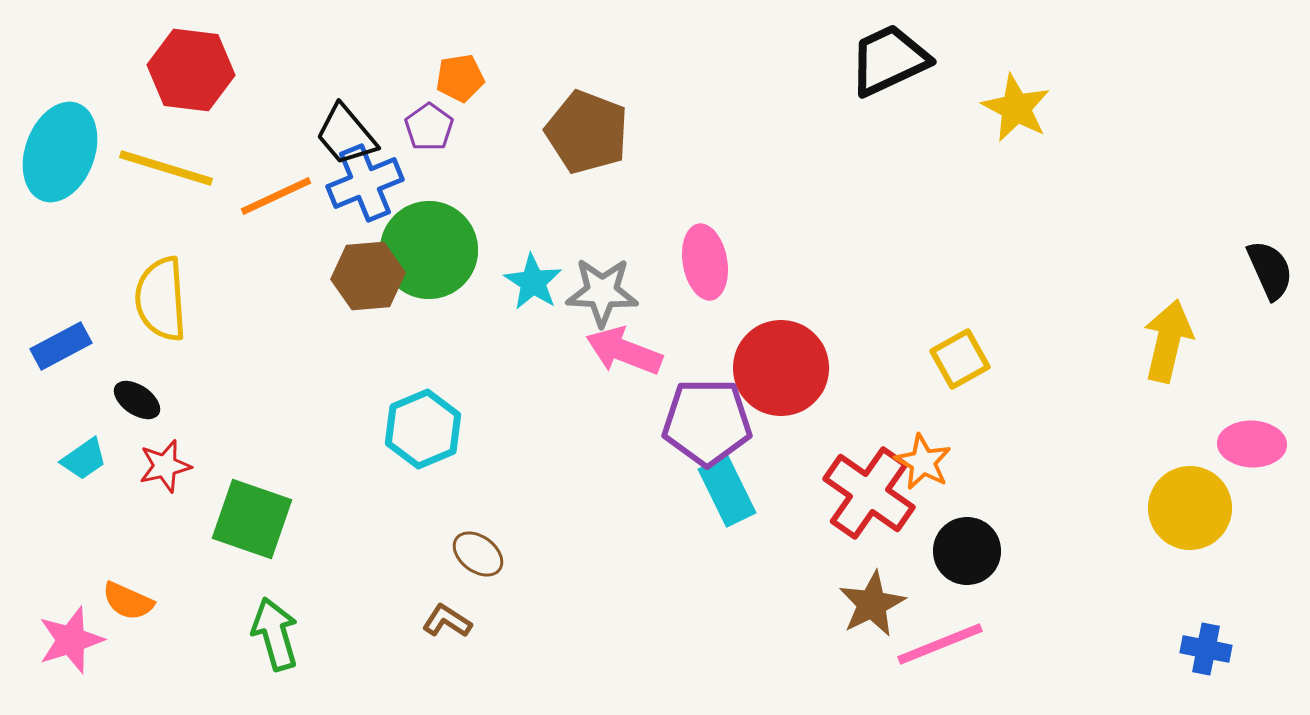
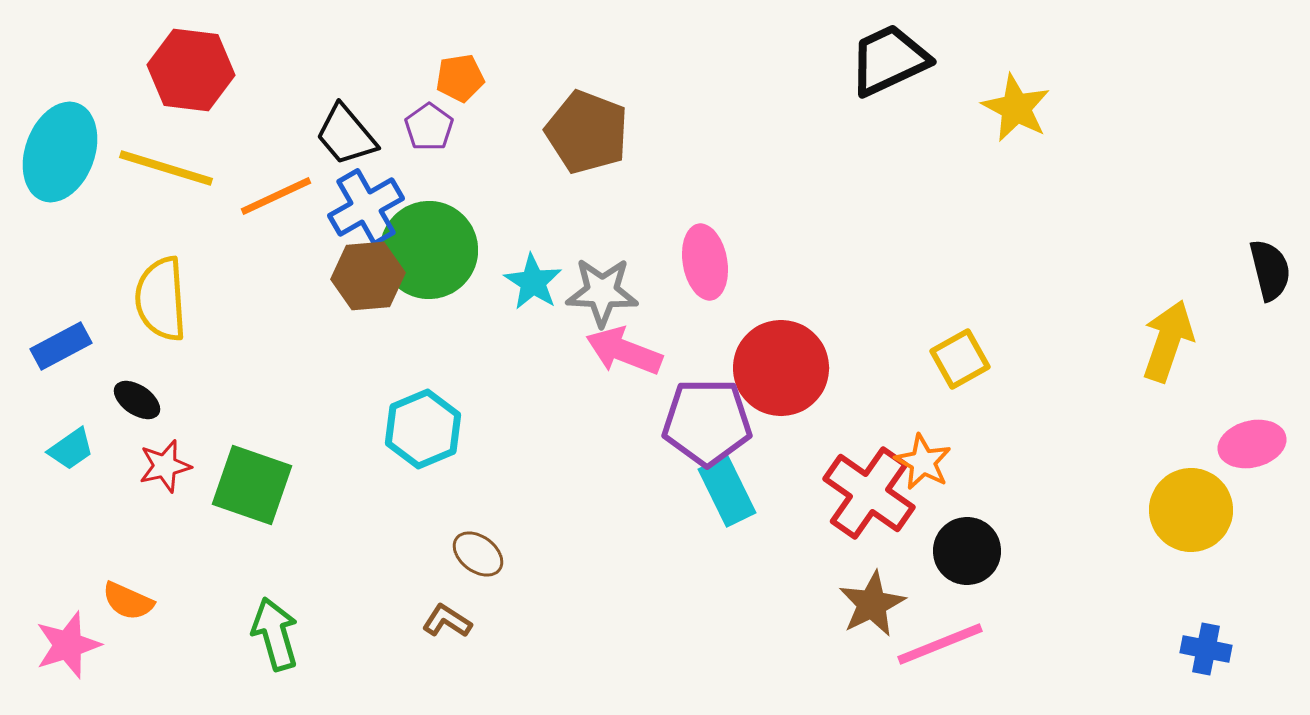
blue cross at (365, 183): moved 1 px right, 24 px down; rotated 8 degrees counterclockwise
black semicircle at (1270, 270): rotated 10 degrees clockwise
yellow arrow at (1168, 341): rotated 6 degrees clockwise
pink ellipse at (1252, 444): rotated 16 degrees counterclockwise
cyan trapezoid at (84, 459): moved 13 px left, 10 px up
yellow circle at (1190, 508): moved 1 px right, 2 px down
green square at (252, 519): moved 34 px up
pink star at (71, 640): moved 3 px left, 5 px down
